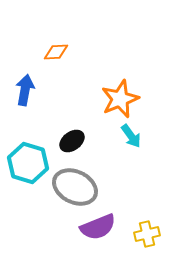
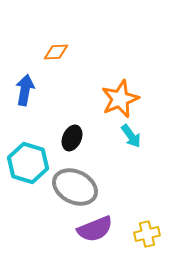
black ellipse: moved 3 px up; rotated 30 degrees counterclockwise
purple semicircle: moved 3 px left, 2 px down
